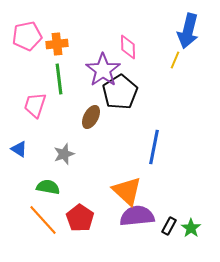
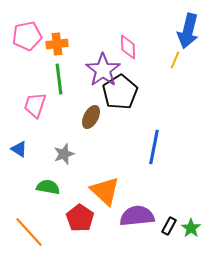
orange triangle: moved 22 px left
orange line: moved 14 px left, 12 px down
